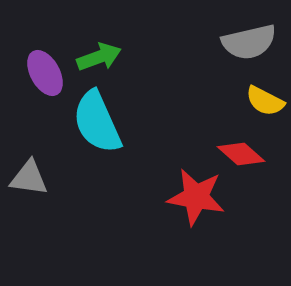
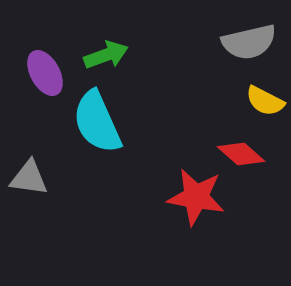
green arrow: moved 7 px right, 2 px up
